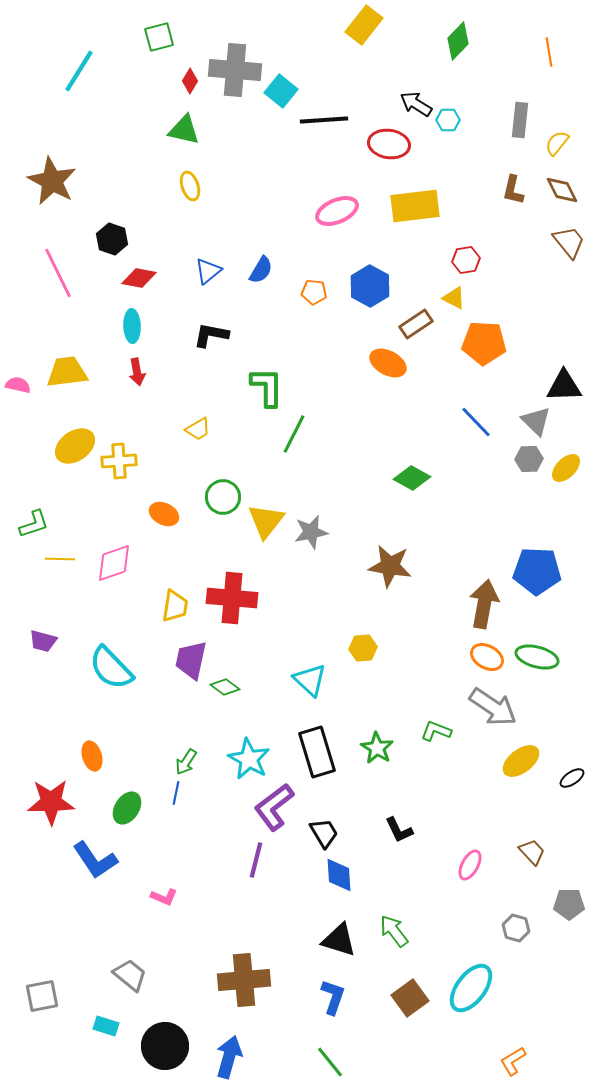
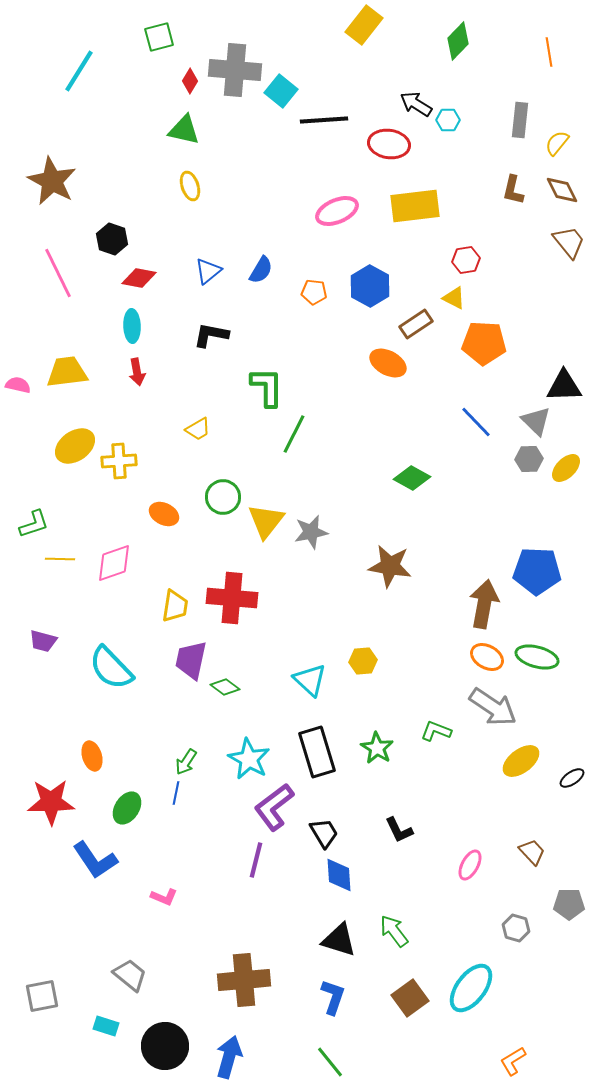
yellow hexagon at (363, 648): moved 13 px down
